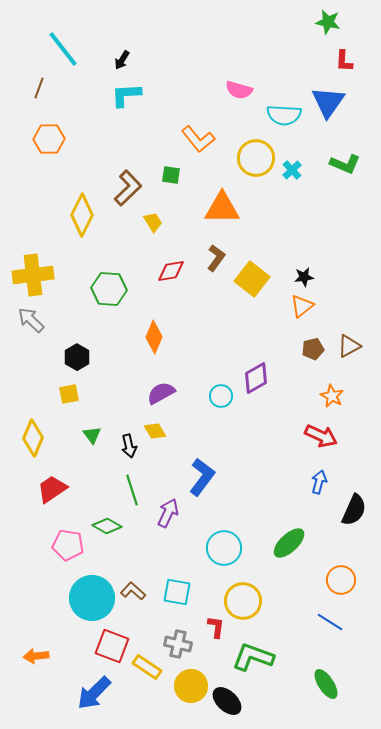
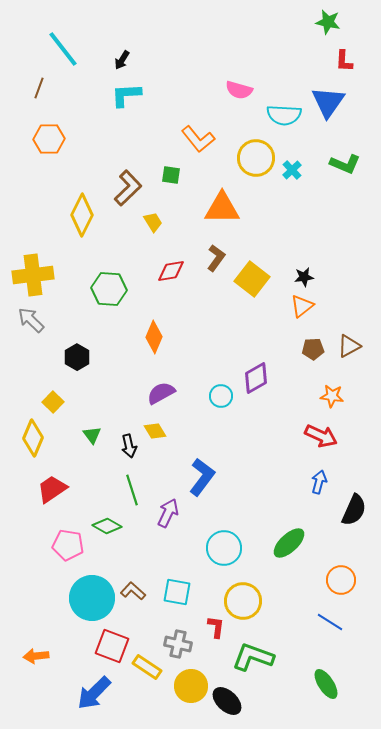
brown pentagon at (313, 349): rotated 10 degrees clockwise
yellow square at (69, 394): moved 16 px left, 8 px down; rotated 35 degrees counterclockwise
orange star at (332, 396): rotated 20 degrees counterclockwise
